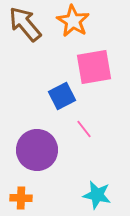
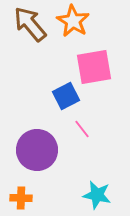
brown arrow: moved 5 px right
blue square: moved 4 px right
pink line: moved 2 px left
